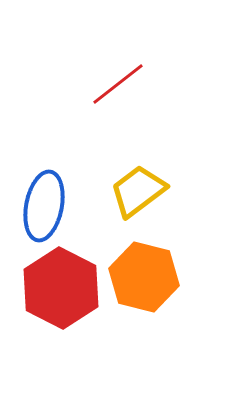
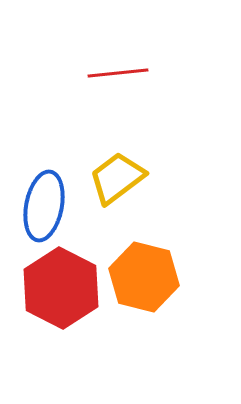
red line: moved 11 px up; rotated 32 degrees clockwise
yellow trapezoid: moved 21 px left, 13 px up
